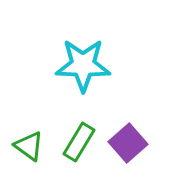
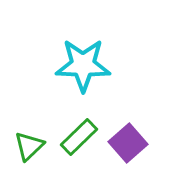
green rectangle: moved 5 px up; rotated 15 degrees clockwise
green triangle: rotated 40 degrees clockwise
